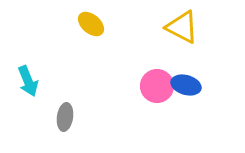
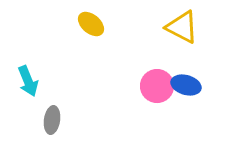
gray ellipse: moved 13 px left, 3 px down
